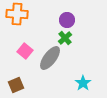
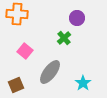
purple circle: moved 10 px right, 2 px up
green cross: moved 1 px left
gray ellipse: moved 14 px down
